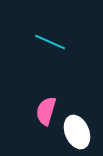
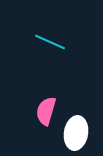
white ellipse: moved 1 px left, 1 px down; rotated 32 degrees clockwise
